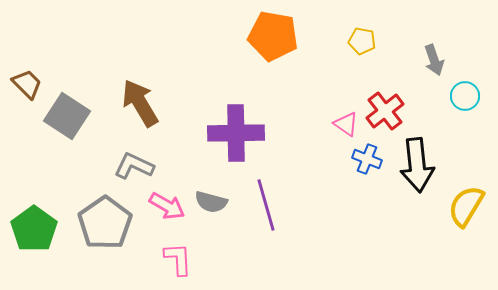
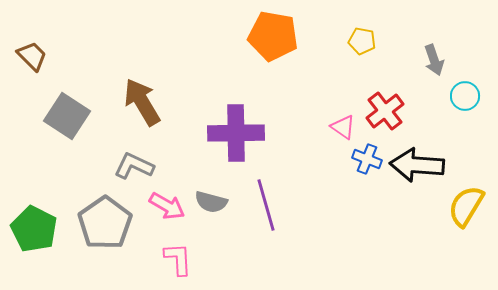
brown trapezoid: moved 5 px right, 28 px up
brown arrow: moved 2 px right, 1 px up
pink triangle: moved 3 px left, 3 px down
black arrow: rotated 100 degrees clockwise
green pentagon: rotated 9 degrees counterclockwise
